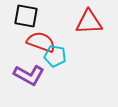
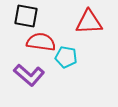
red semicircle: rotated 12 degrees counterclockwise
cyan pentagon: moved 11 px right, 1 px down
purple L-shape: rotated 12 degrees clockwise
